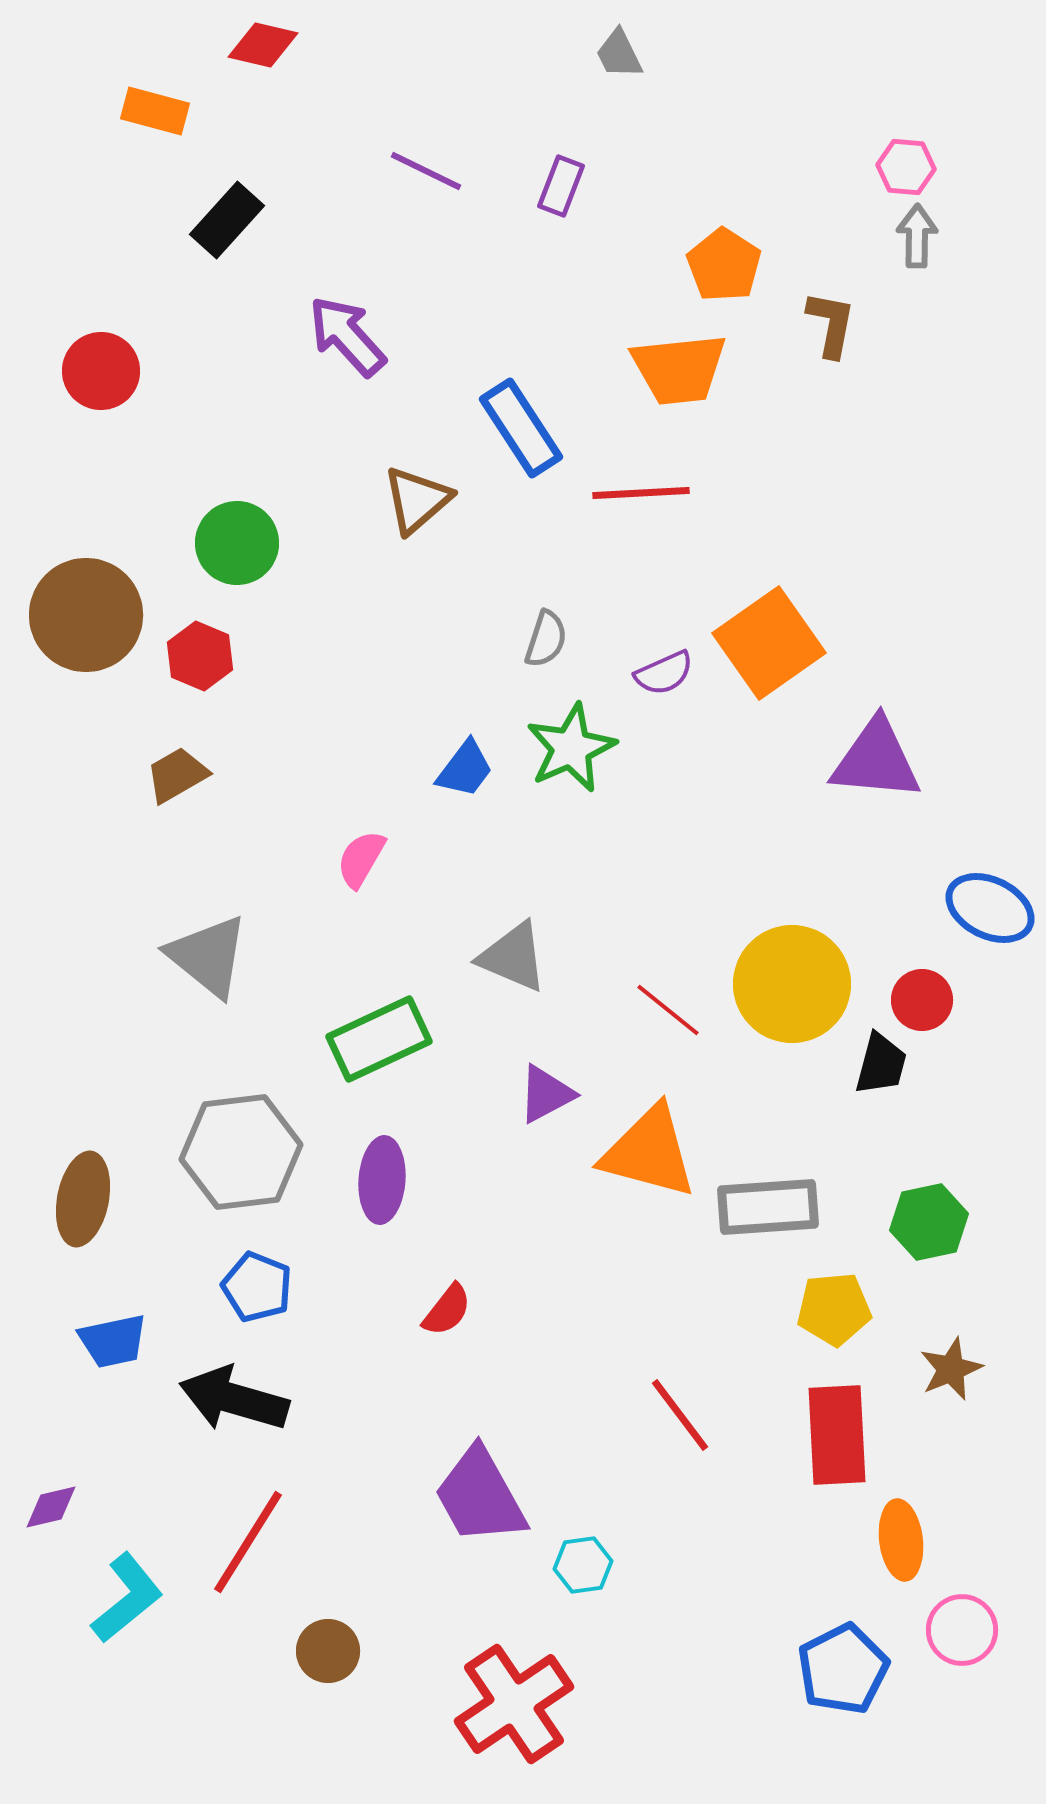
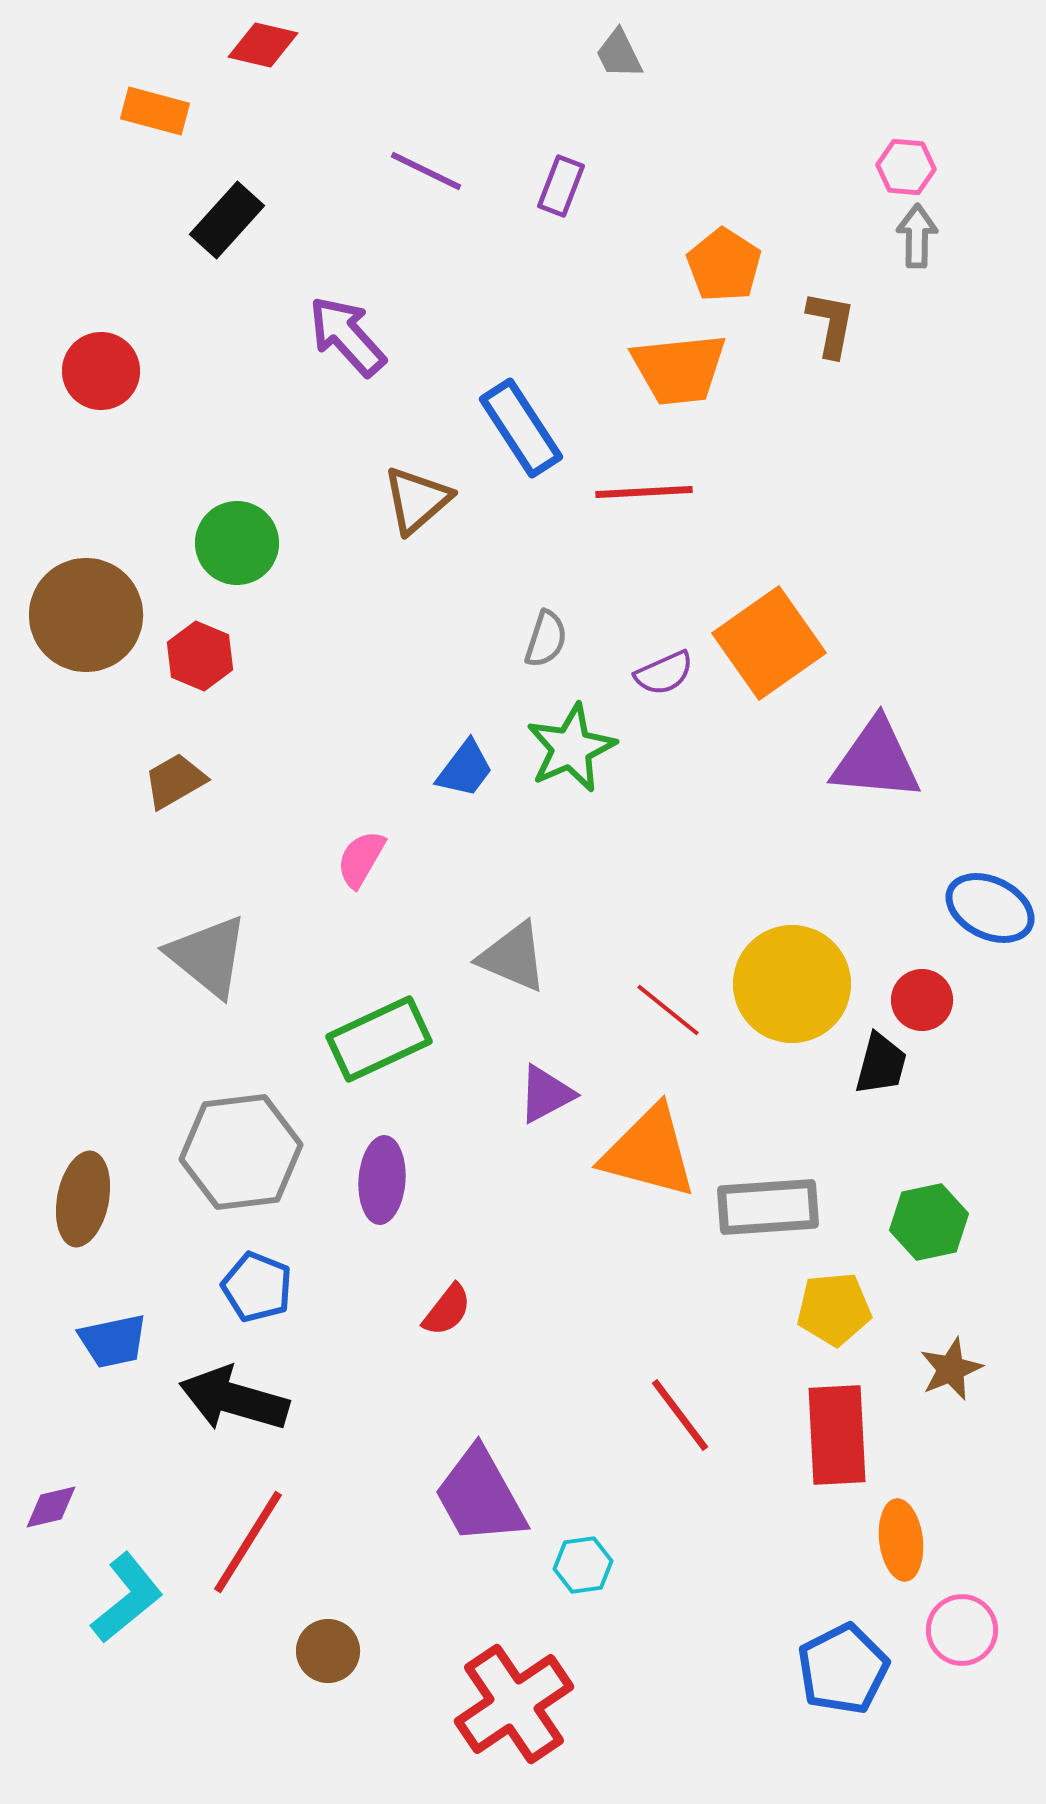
red line at (641, 493): moved 3 px right, 1 px up
brown trapezoid at (177, 775): moved 2 px left, 6 px down
